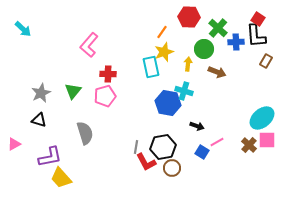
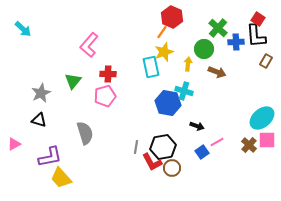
red hexagon: moved 17 px left; rotated 20 degrees clockwise
green triangle: moved 10 px up
blue square: rotated 24 degrees clockwise
red L-shape: moved 6 px right
